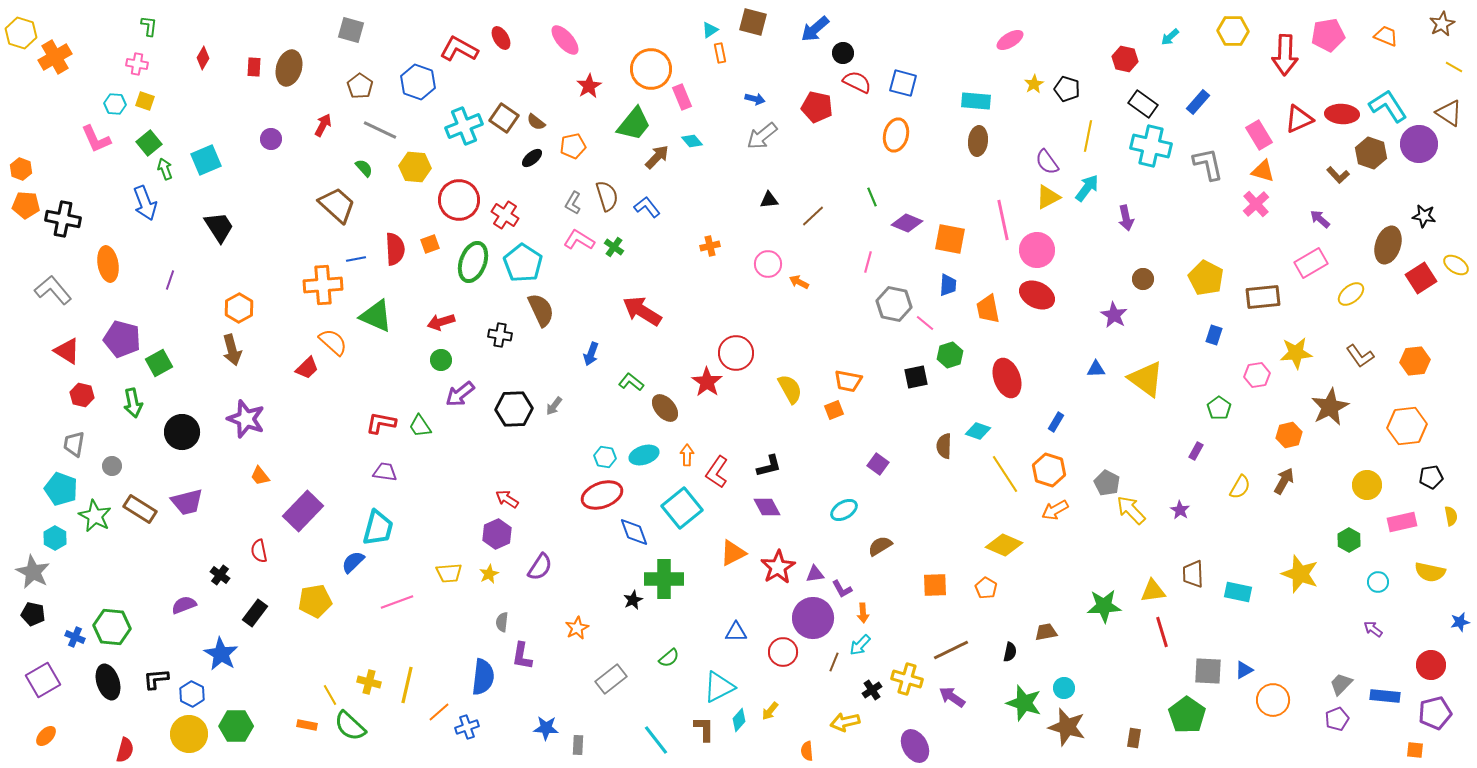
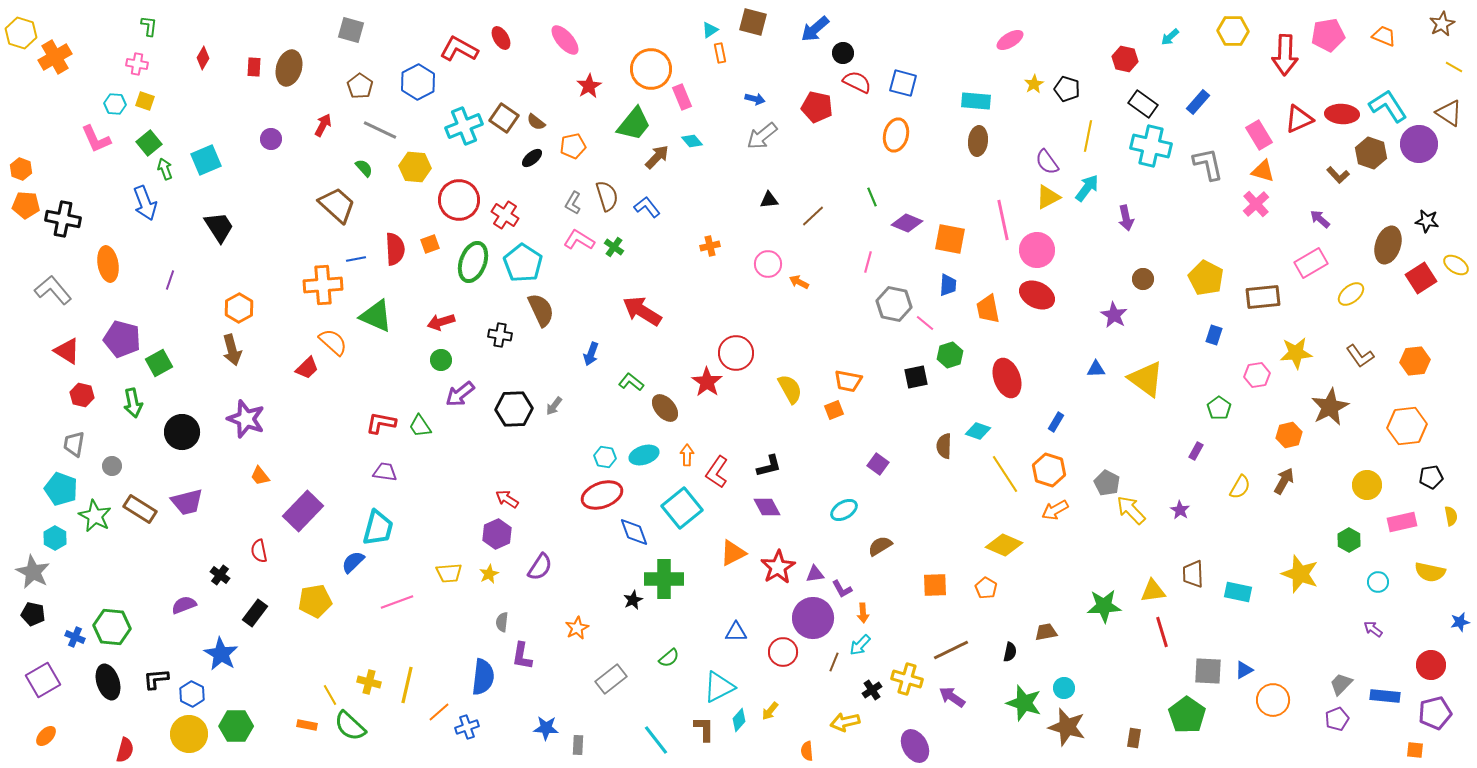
orange trapezoid at (1386, 36): moved 2 px left
blue hexagon at (418, 82): rotated 12 degrees clockwise
black star at (1424, 216): moved 3 px right, 5 px down
